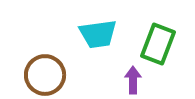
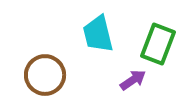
cyan trapezoid: rotated 84 degrees clockwise
purple arrow: rotated 56 degrees clockwise
